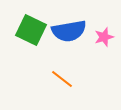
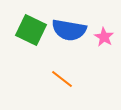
blue semicircle: moved 1 px up; rotated 20 degrees clockwise
pink star: rotated 24 degrees counterclockwise
